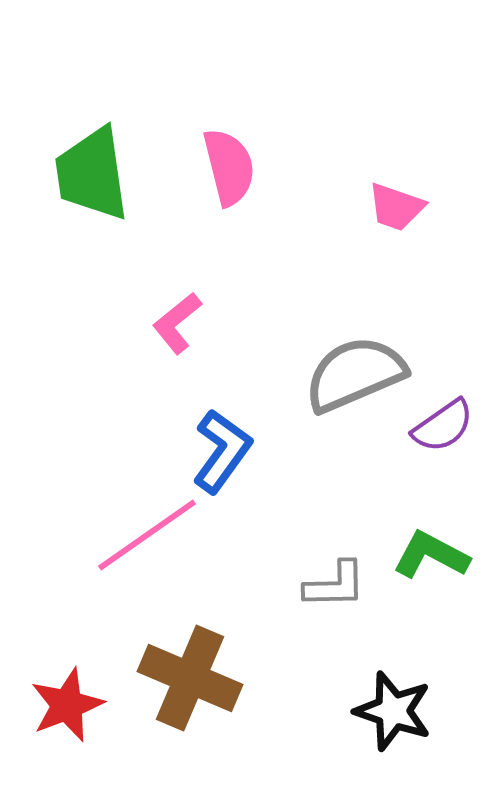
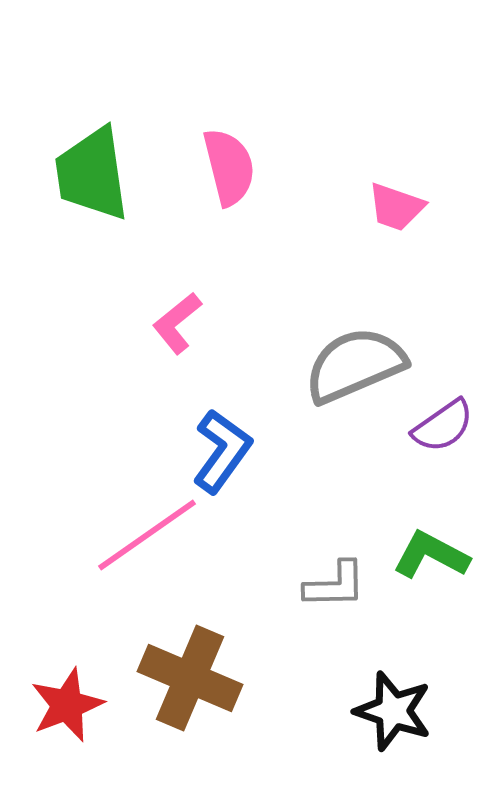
gray semicircle: moved 9 px up
